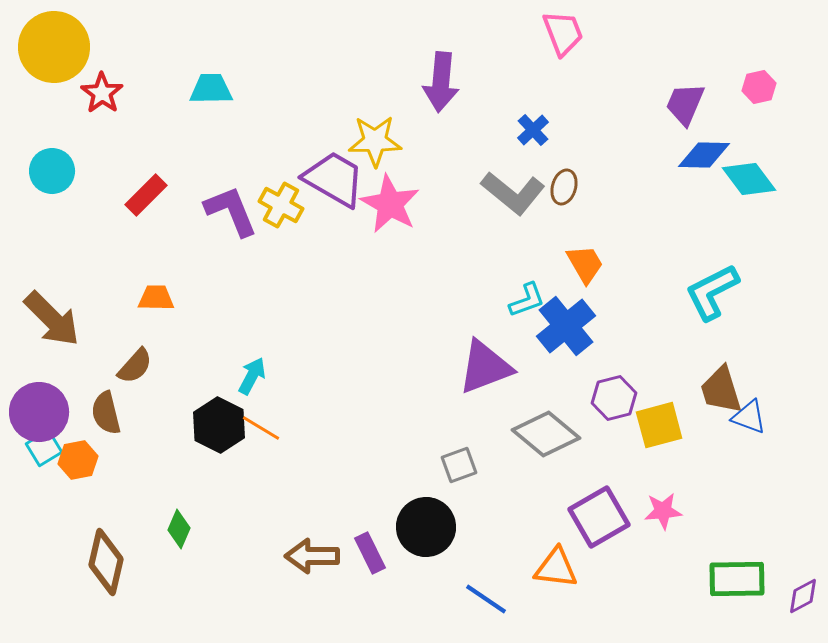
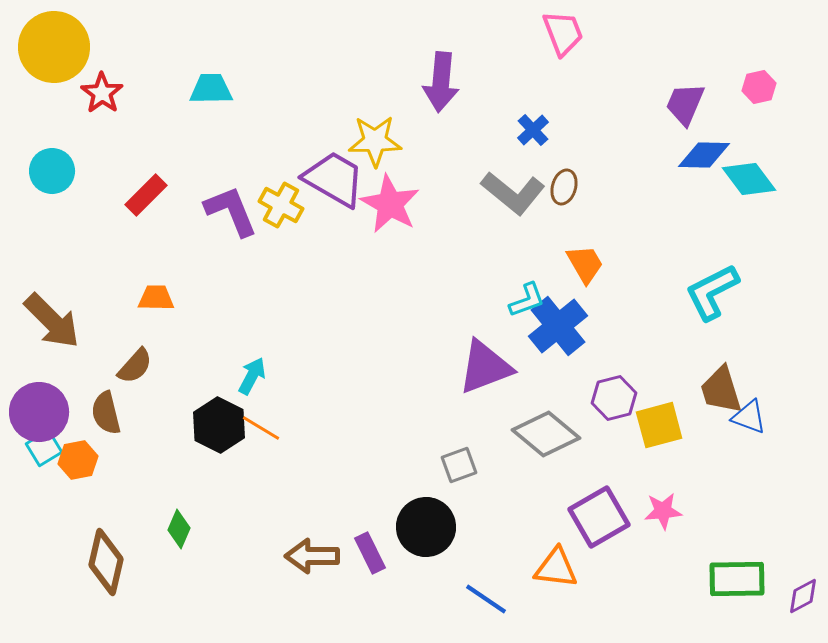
brown arrow at (52, 319): moved 2 px down
blue cross at (566, 326): moved 8 px left
